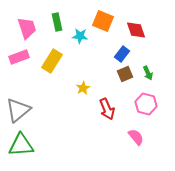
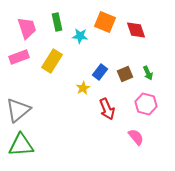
orange square: moved 2 px right, 1 px down
blue rectangle: moved 22 px left, 18 px down
